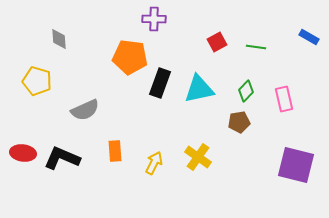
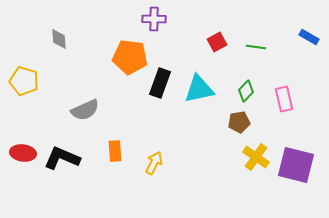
yellow pentagon: moved 13 px left
yellow cross: moved 58 px right
